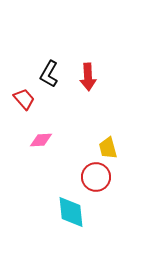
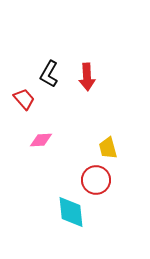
red arrow: moved 1 px left
red circle: moved 3 px down
